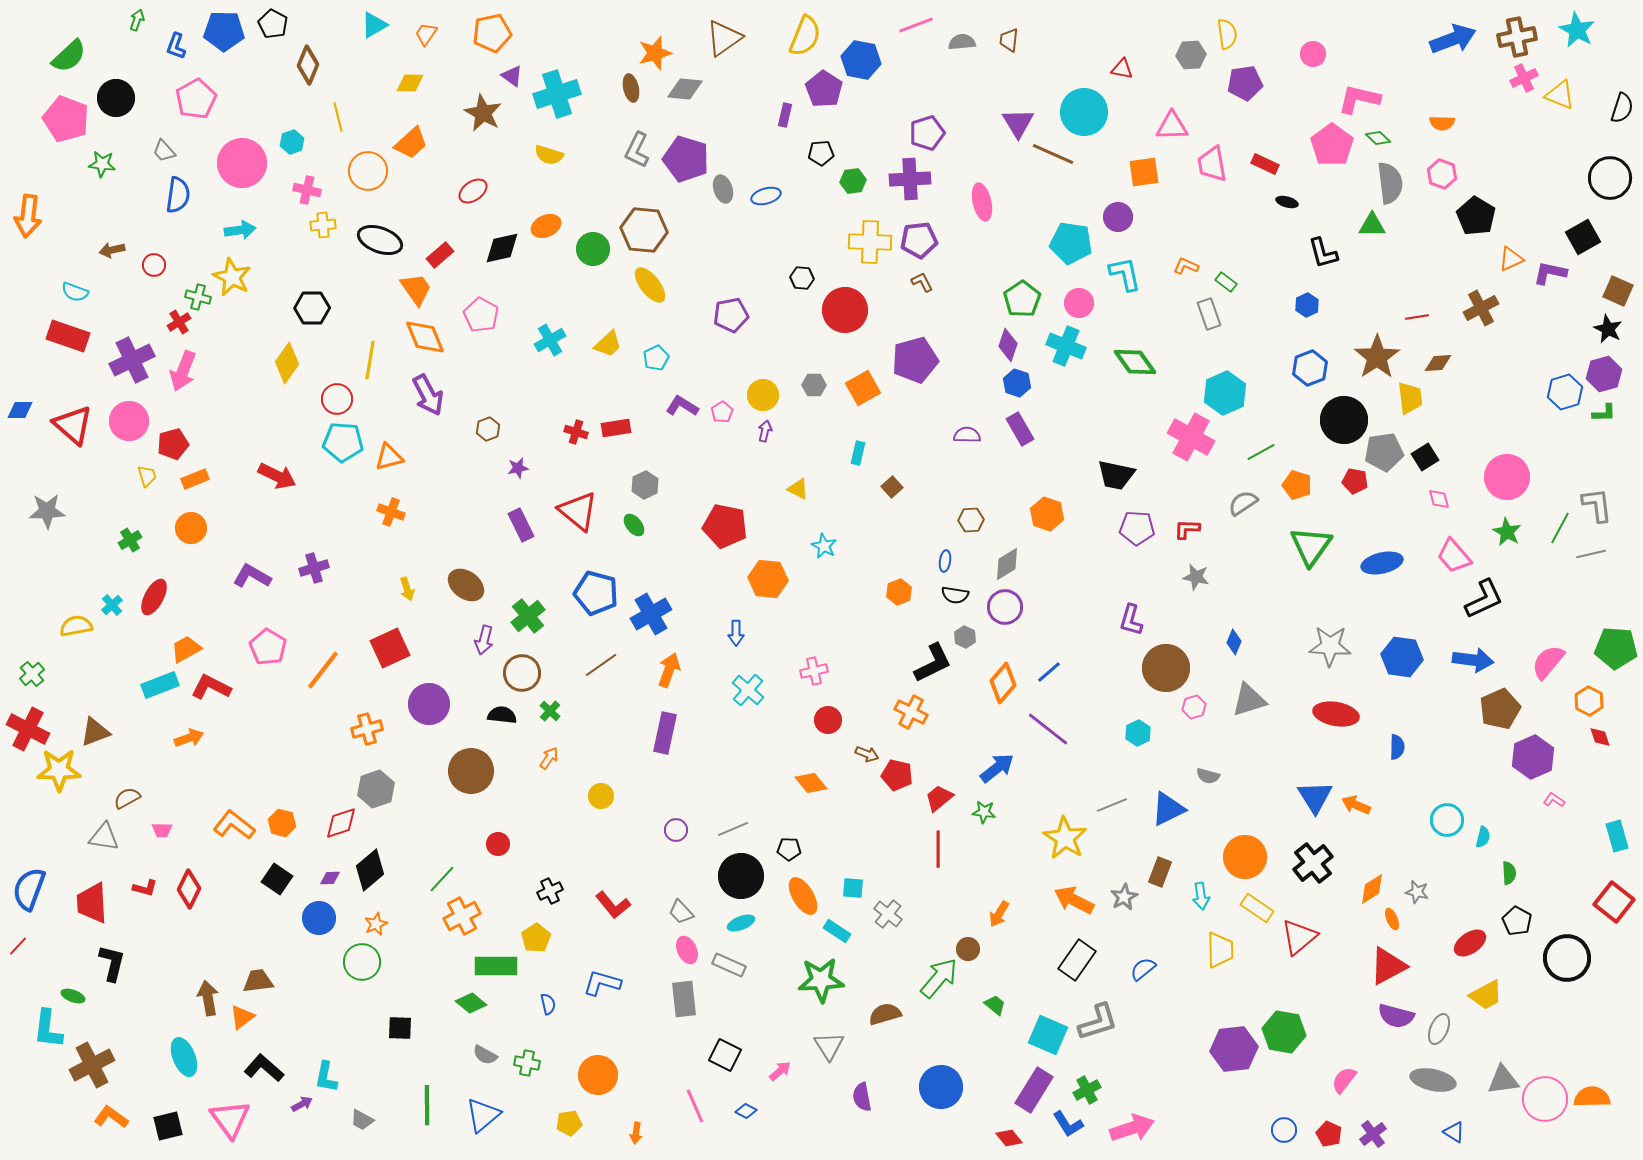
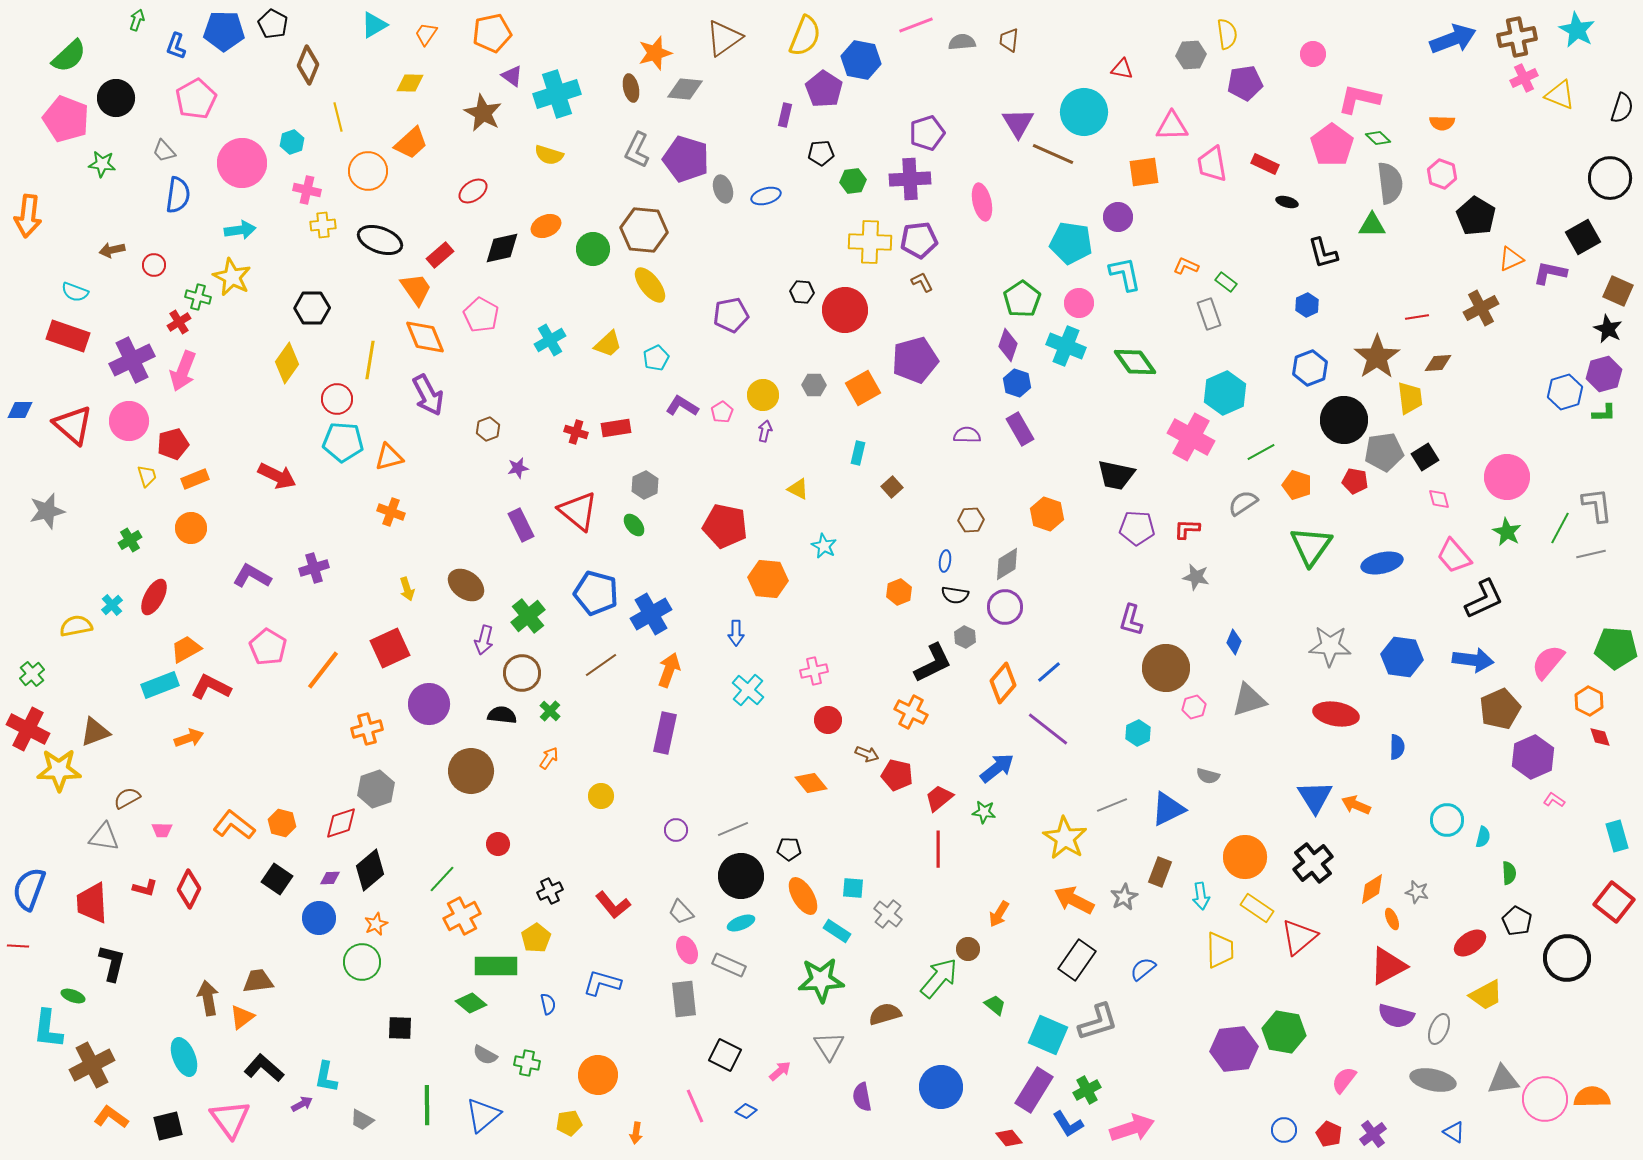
black hexagon at (802, 278): moved 14 px down
gray star at (47, 511): rotated 12 degrees counterclockwise
red line at (18, 946): rotated 50 degrees clockwise
